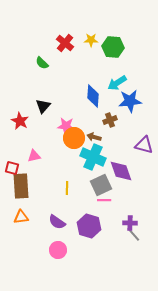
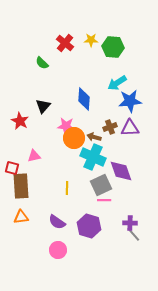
blue diamond: moved 9 px left, 3 px down
brown cross: moved 7 px down
purple triangle: moved 14 px left, 17 px up; rotated 18 degrees counterclockwise
